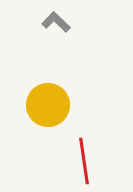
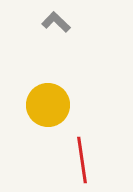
red line: moved 2 px left, 1 px up
